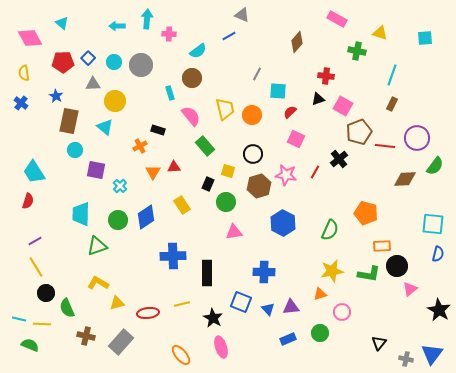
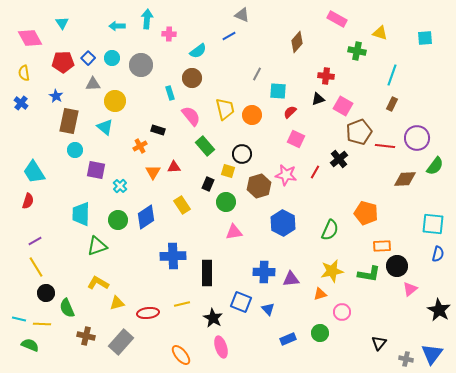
cyan triangle at (62, 23): rotated 16 degrees clockwise
cyan circle at (114, 62): moved 2 px left, 4 px up
black circle at (253, 154): moved 11 px left
purple triangle at (291, 307): moved 28 px up
